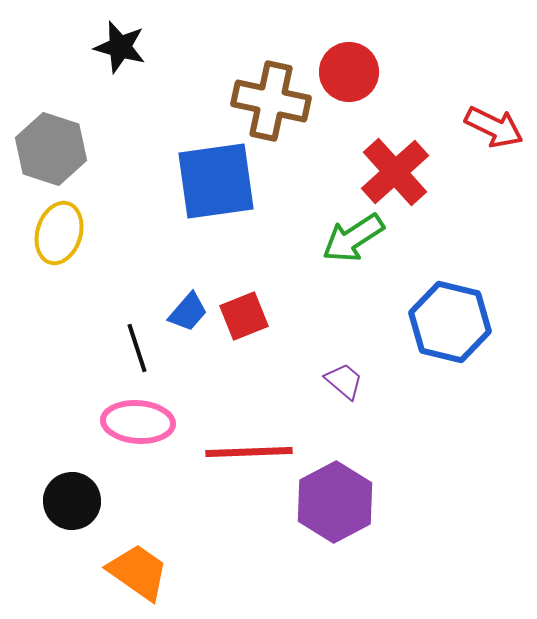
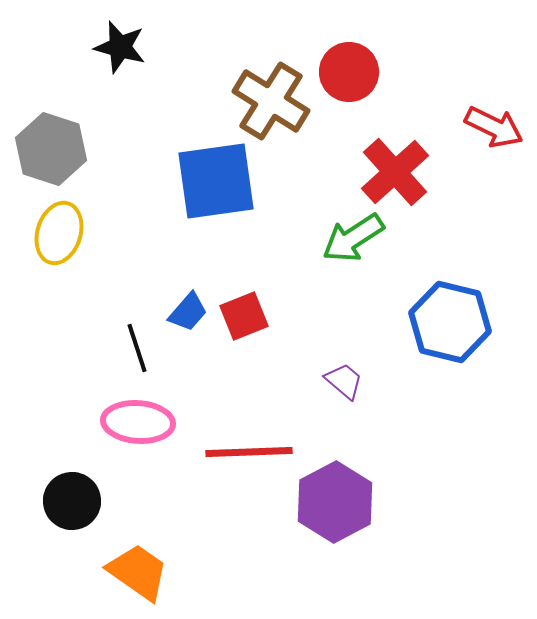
brown cross: rotated 20 degrees clockwise
